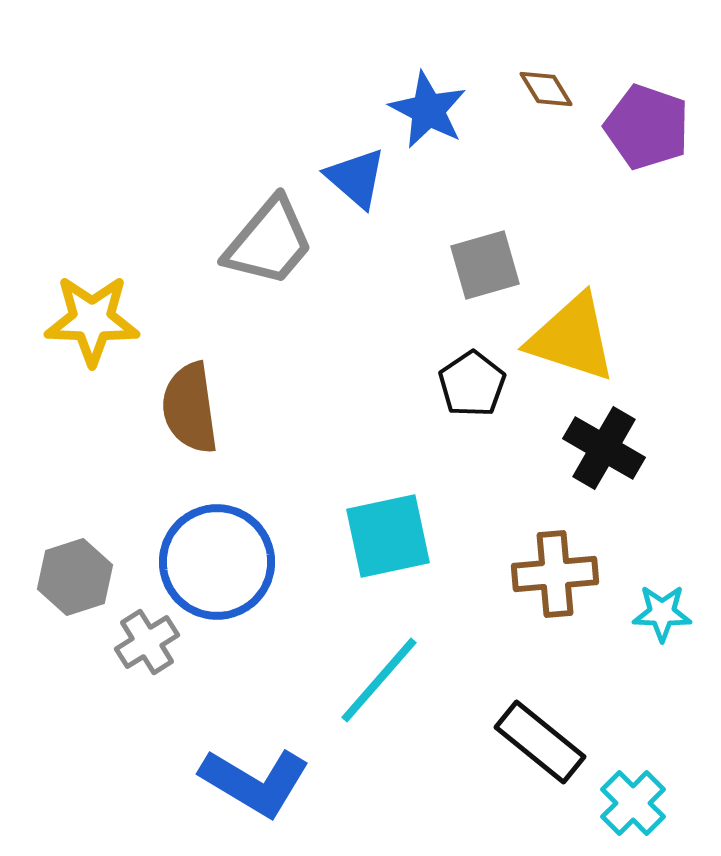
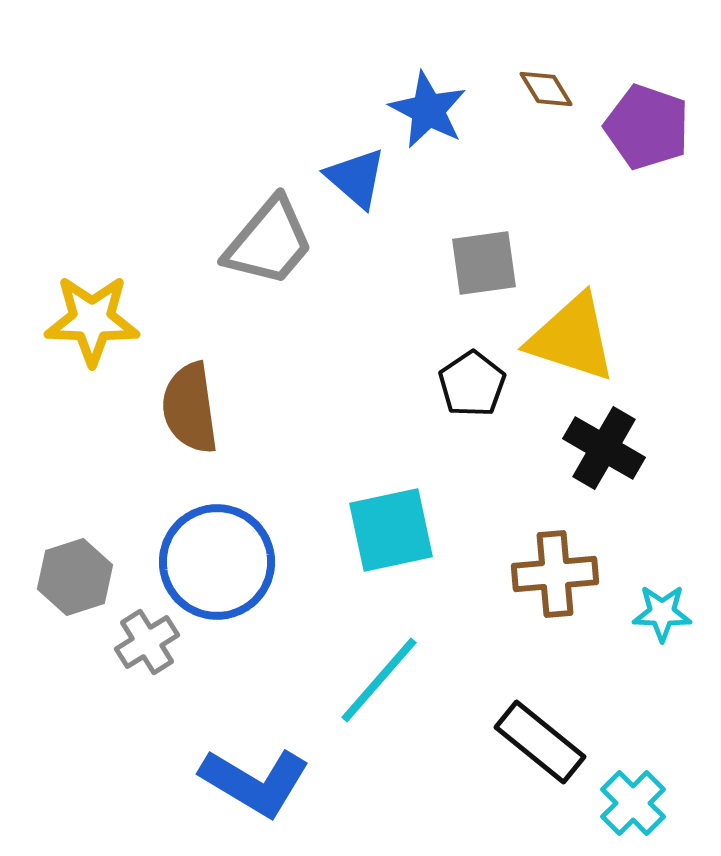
gray square: moved 1 px left, 2 px up; rotated 8 degrees clockwise
cyan square: moved 3 px right, 6 px up
